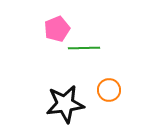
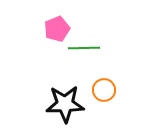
orange circle: moved 5 px left
black star: rotated 6 degrees clockwise
